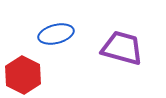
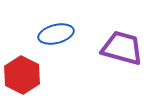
red hexagon: moved 1 px left
